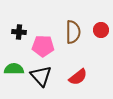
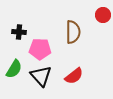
red circle: moved 2 px right, 15 px up
pink pentagon: moved 3 px left, 3 px down
green semicircle: rotated 120 degrees clockwise
red semicircle: moved 4 px left, 1 px up
